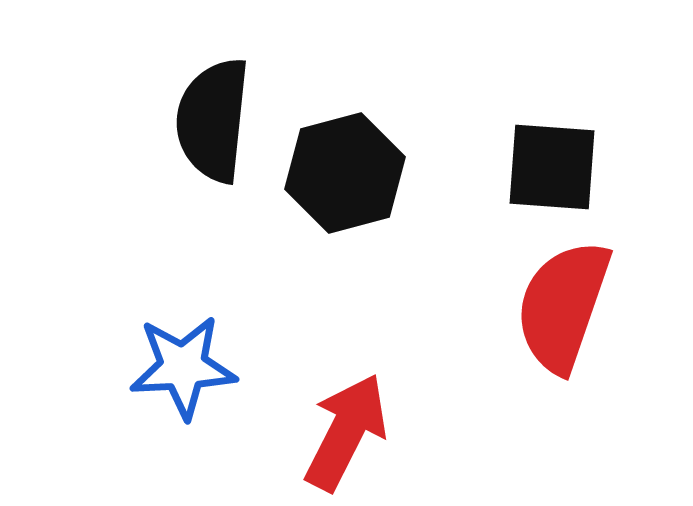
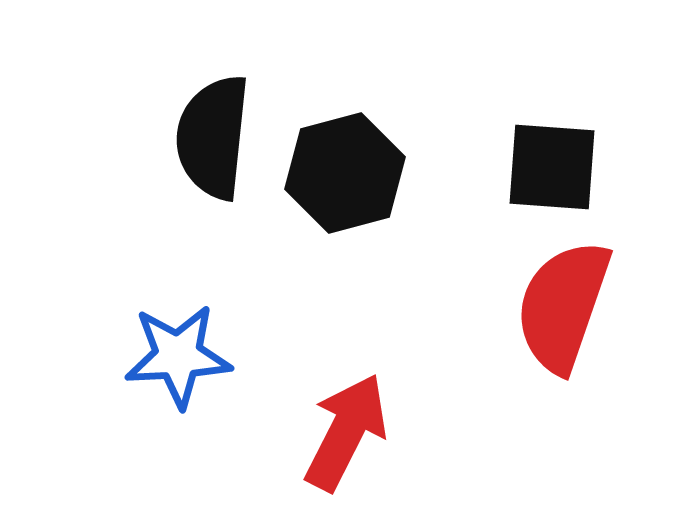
black semicircle: moved 17 px down
blue star: moved 5 px left, 11 px up
